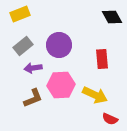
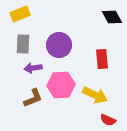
gray rectangle: moved 2 px up; rotated 48 degrees counterclockwise
red semicircle: moved 2 px left, 1 px down
